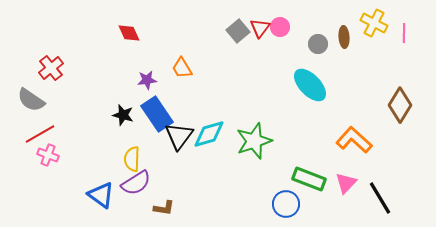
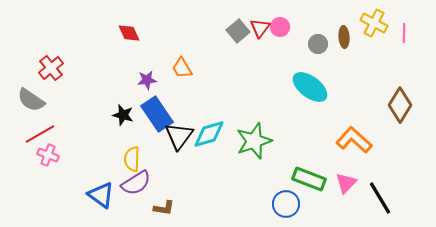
cyan ellipse: moved 2 px down; rotated 9 degrees counterclockwise
